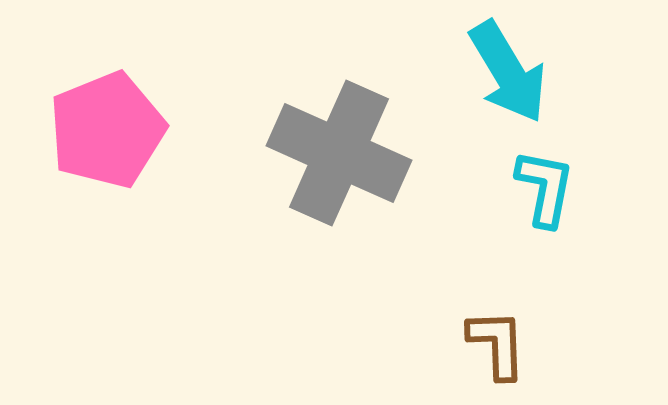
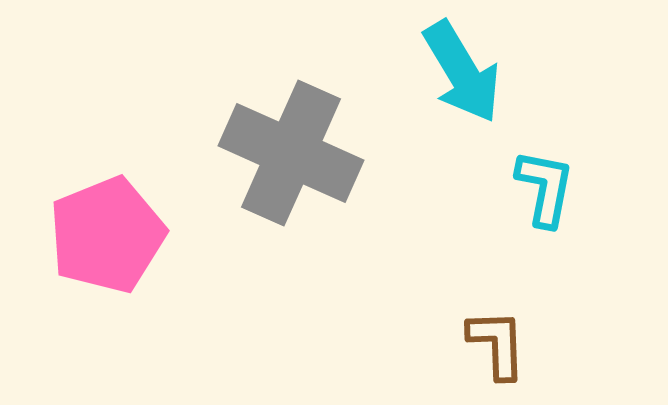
cyan arrow: moved 46 px left
pink pentagon: moved 105 px down
gray cross: moved 48 px left
